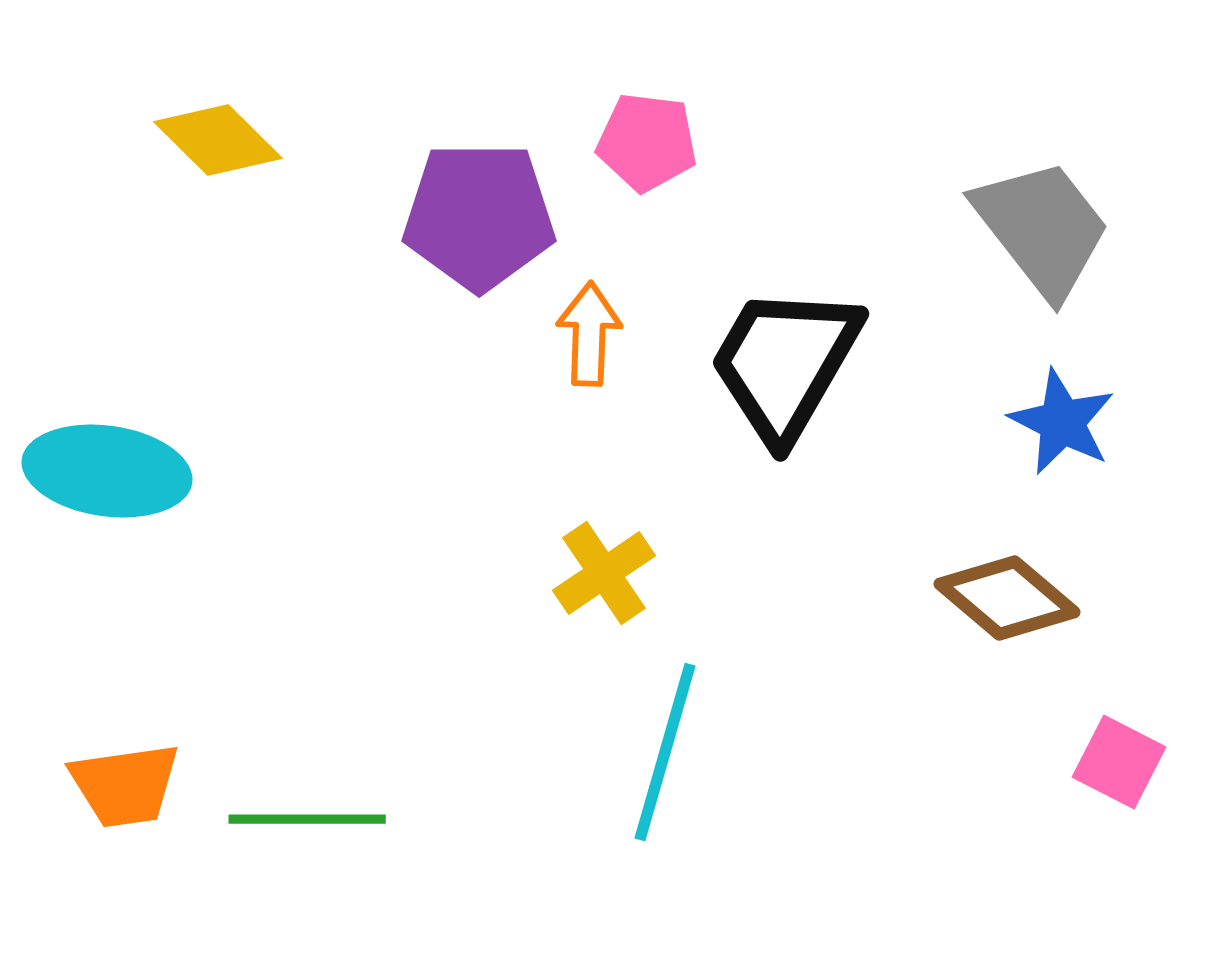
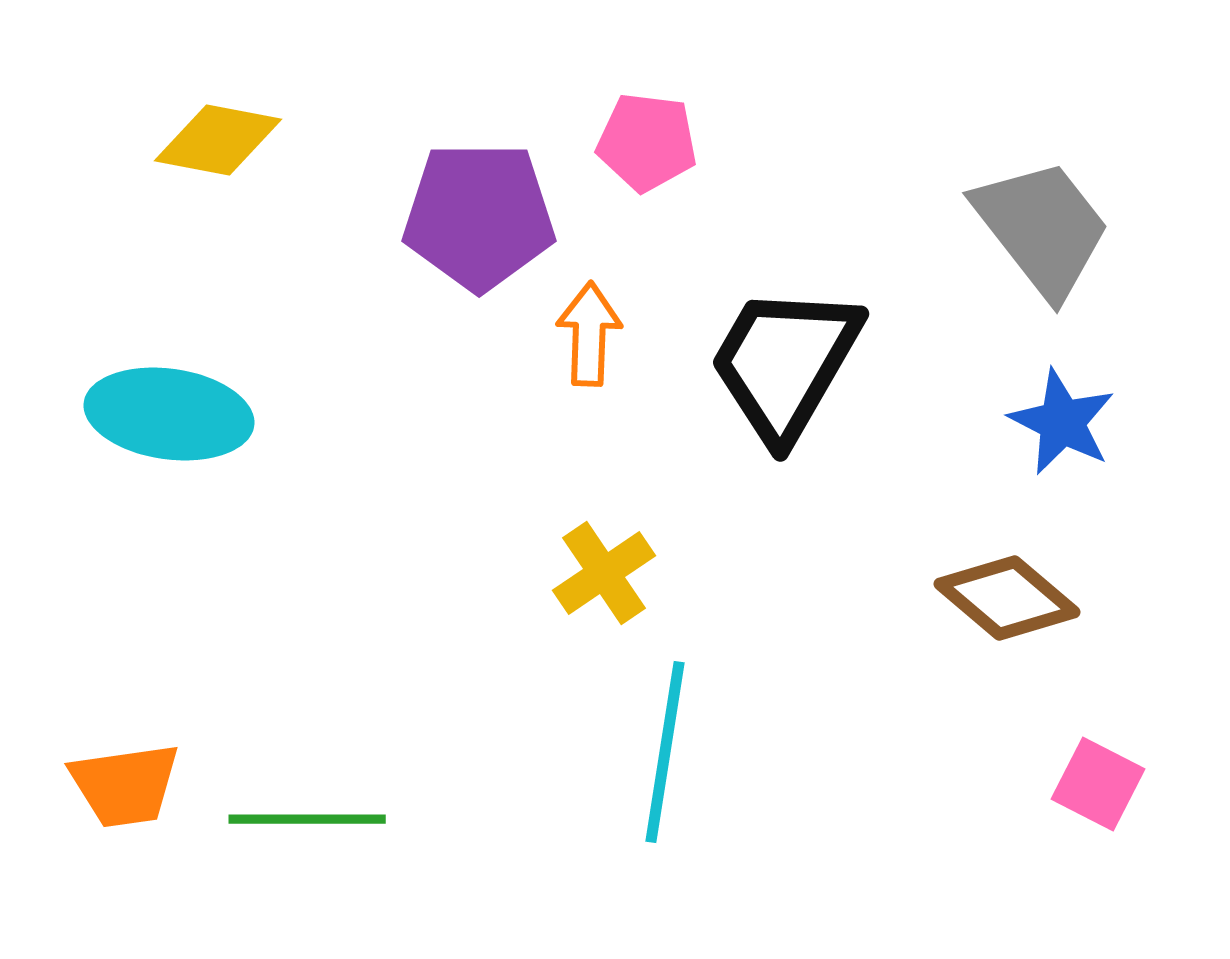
yellow diamond: rotated 34 degrees counterclockwise
cyan ellipse: moved 62 px right, 57 px up
cyan line: rotated 7 degrees counterclockwise
pink square: moved 21 px left, 22 px down
